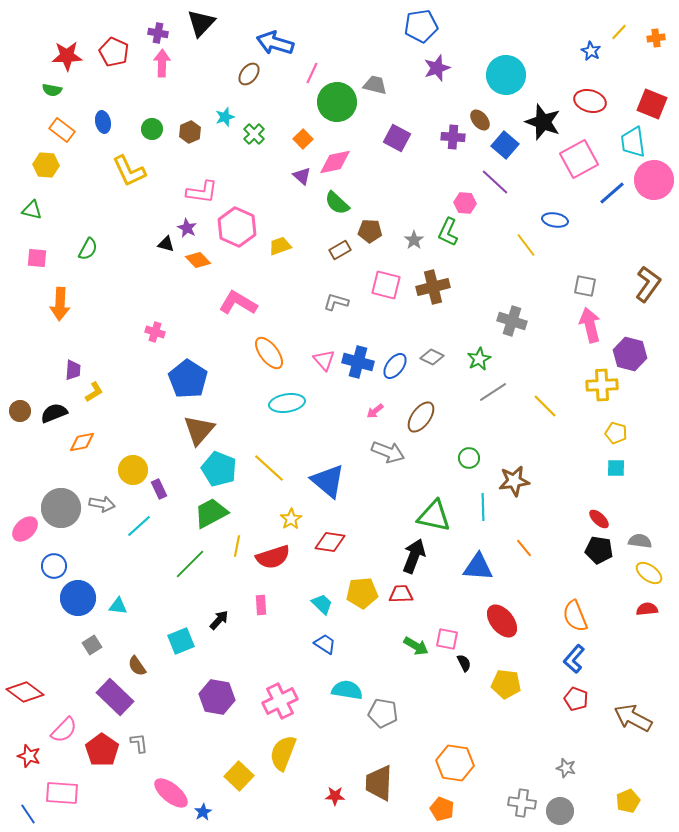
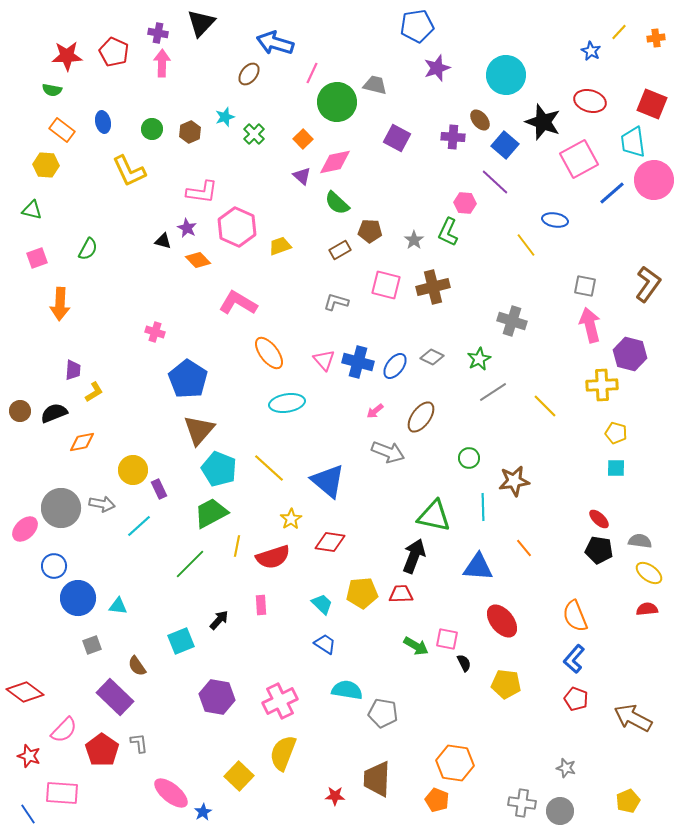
blue pentagon at (421, 26): moved 4 px left
black triangle at (166, 244): moved 3 px left, 3 px up
pink square at (37, 258): rotated 25 degrees counterclockwise
gray square at (92, 645): rotated 12 degrees clockwise
brown trapezoid at (379, 783): moved 2 px left, 4 px up
orange pentagon at (442, 809): moved 5 px left, 9 px up
